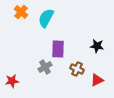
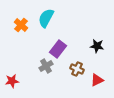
orange cross: moved 13 px down
purple rectangle: rotated 36 degrees clockwise
gray cross: moved 1 px right, 1 px up
